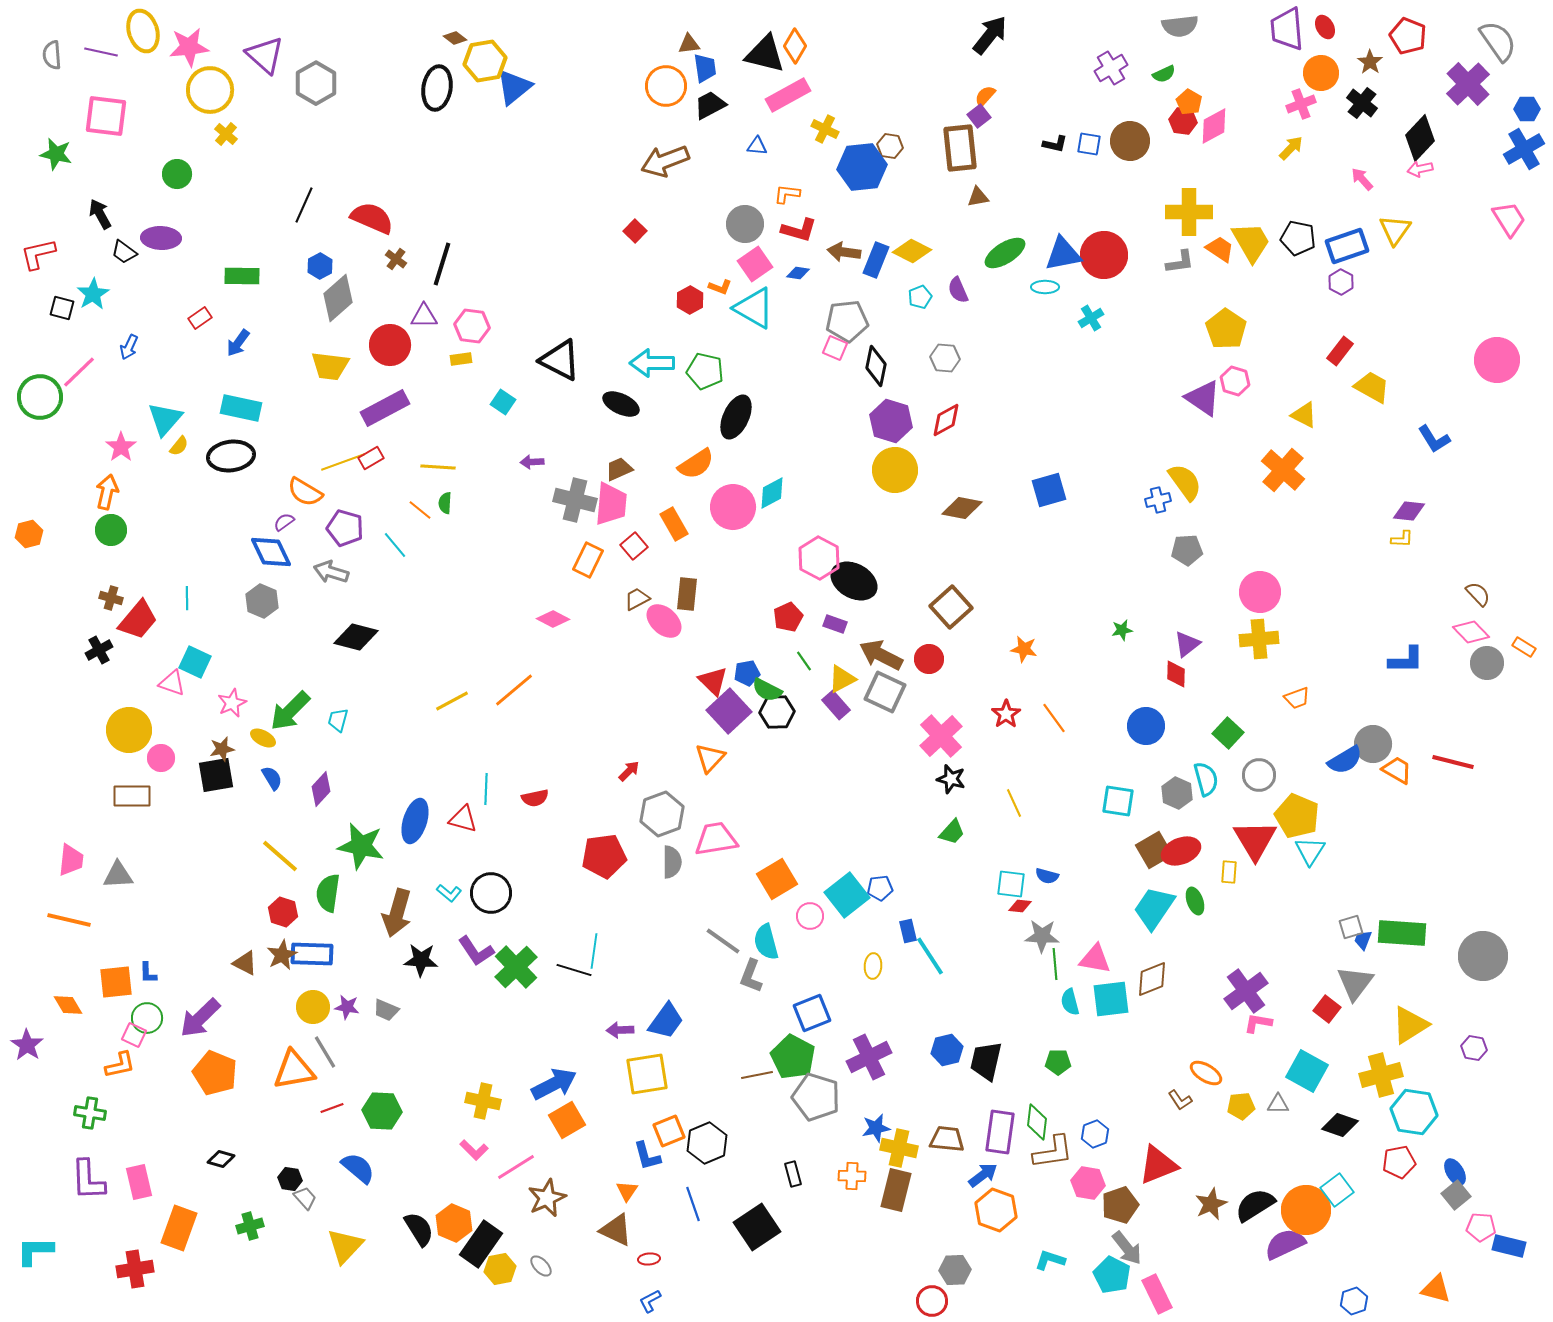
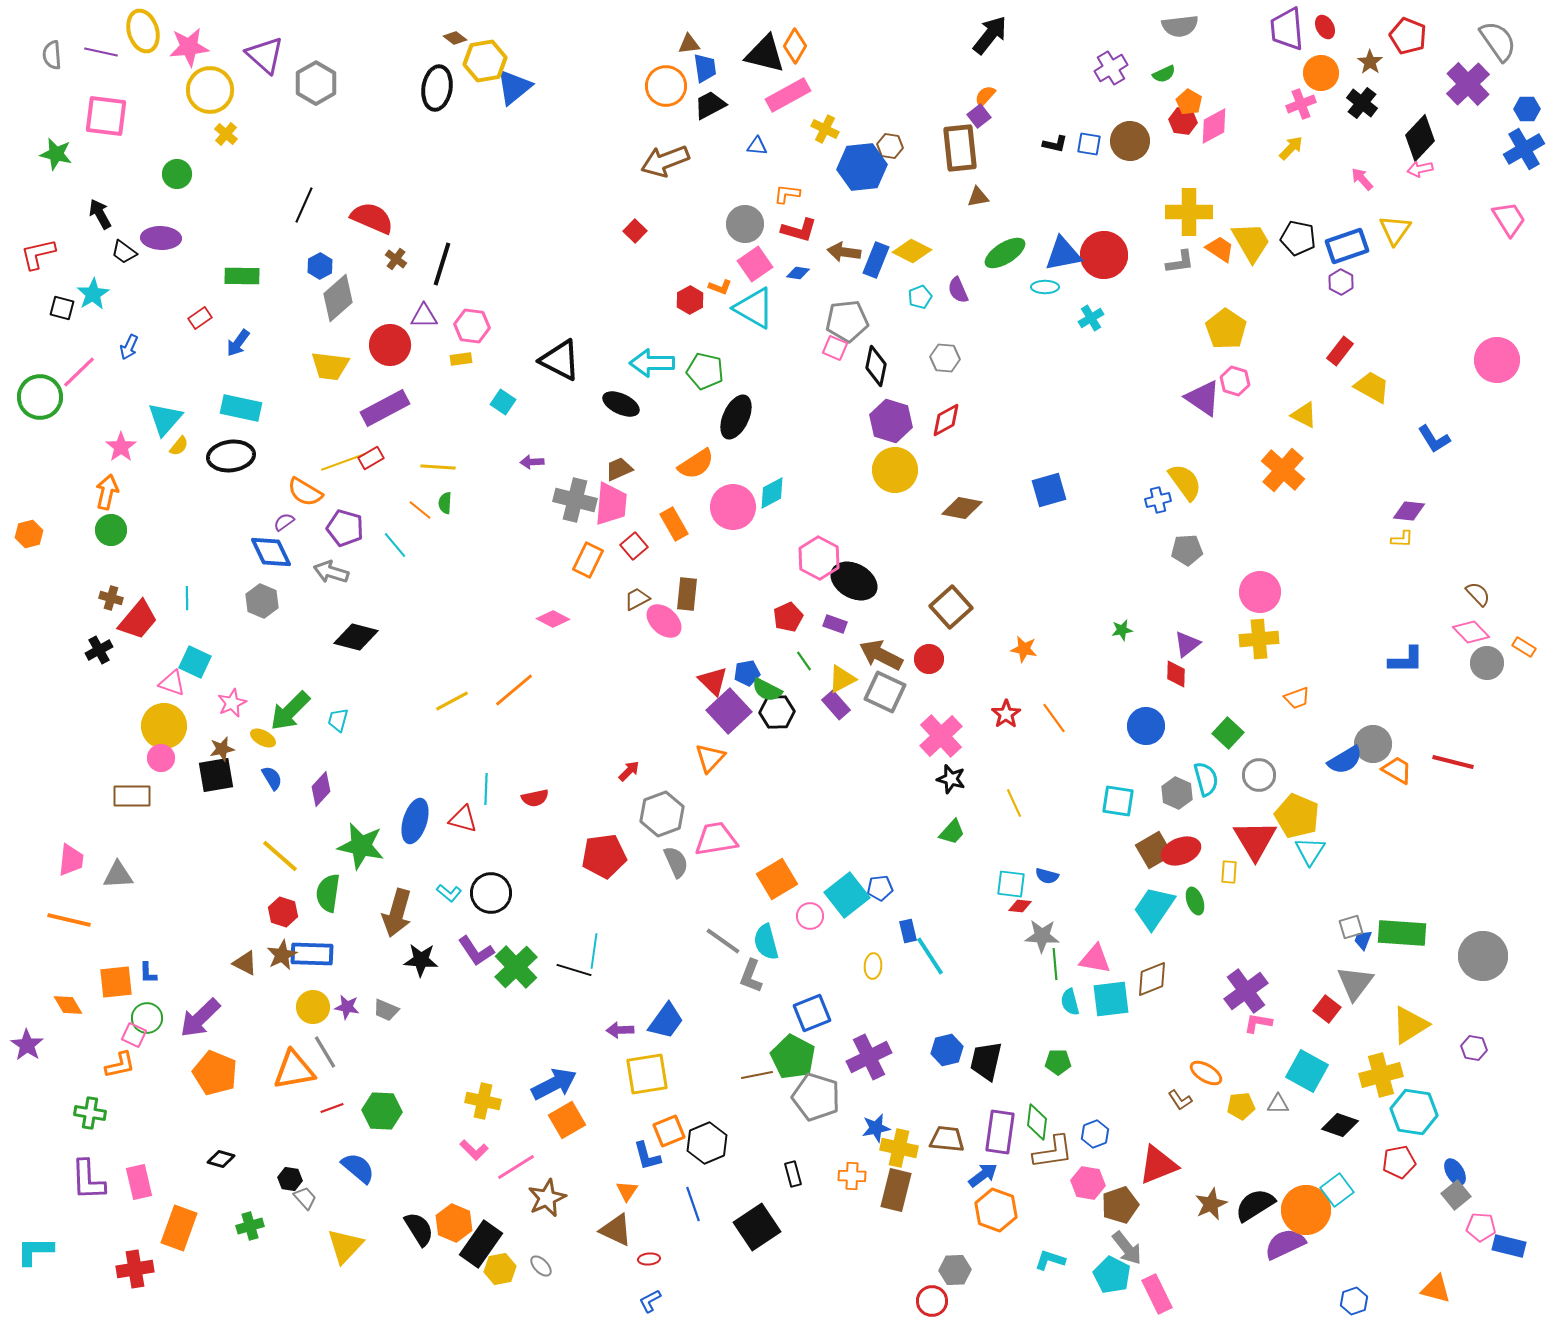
yellow circle at (129, 730): moved 35 px right, 4 px up
gray semicircle at (672, 862): moved 4 px right; rotated 24 degrees counterclockwise
